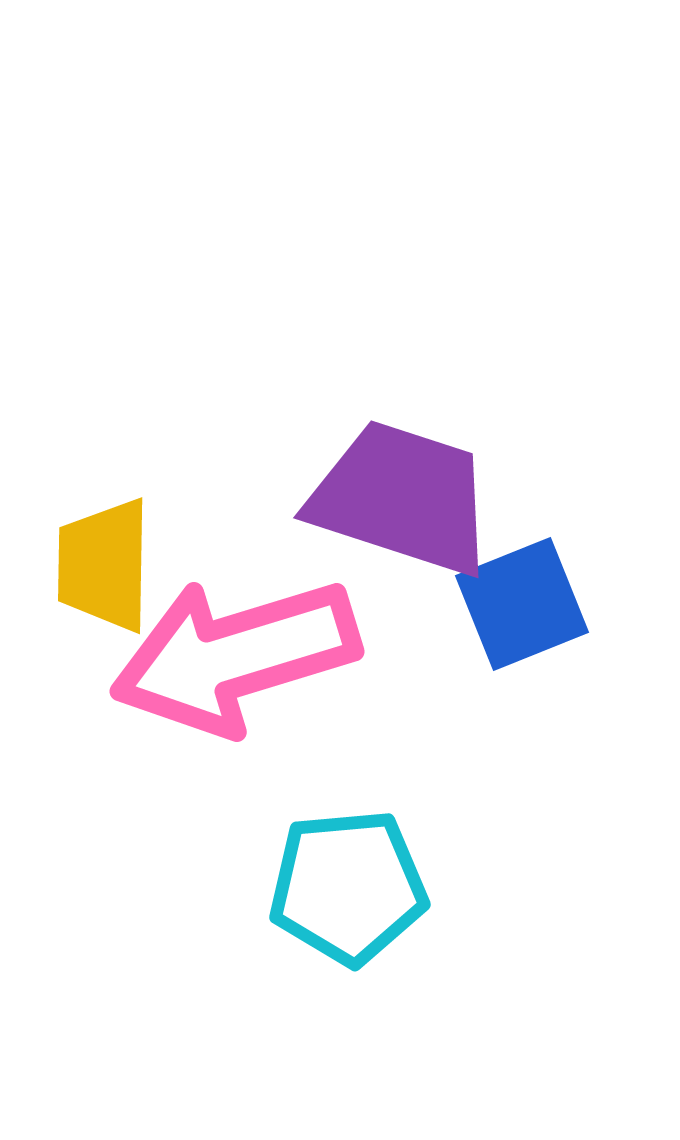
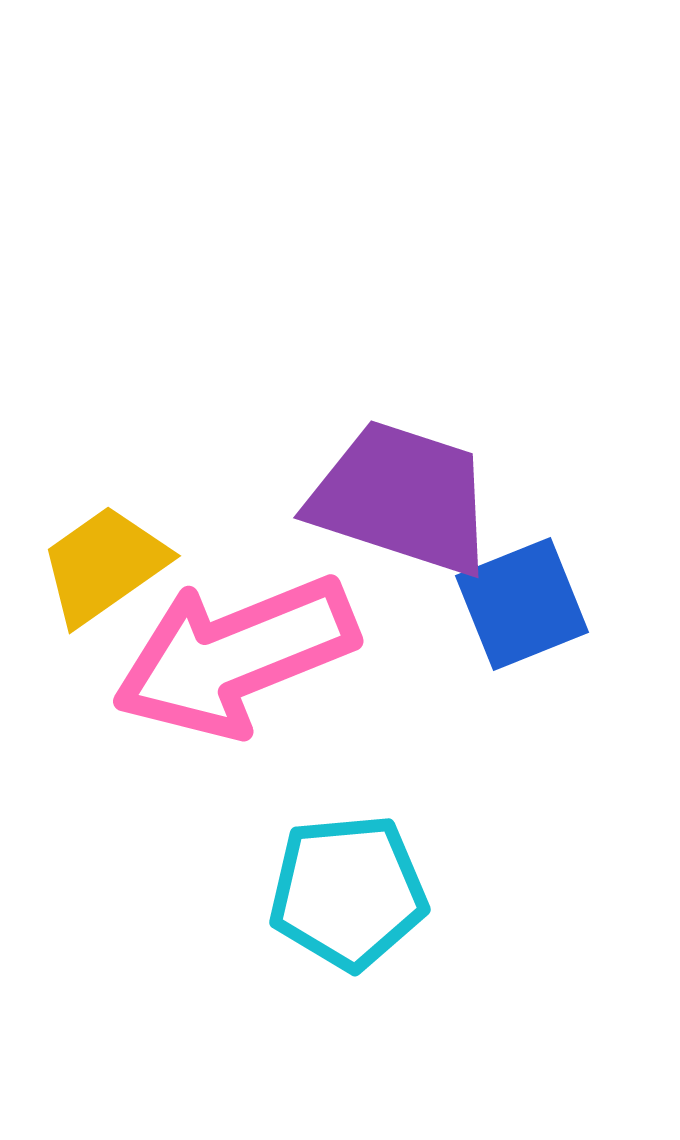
yellow trapezoid: rotated 54 degrees clockwise
pink arrow: rotated 5 degrees counterclockwise
cyan pentagon: moved 5 px down
